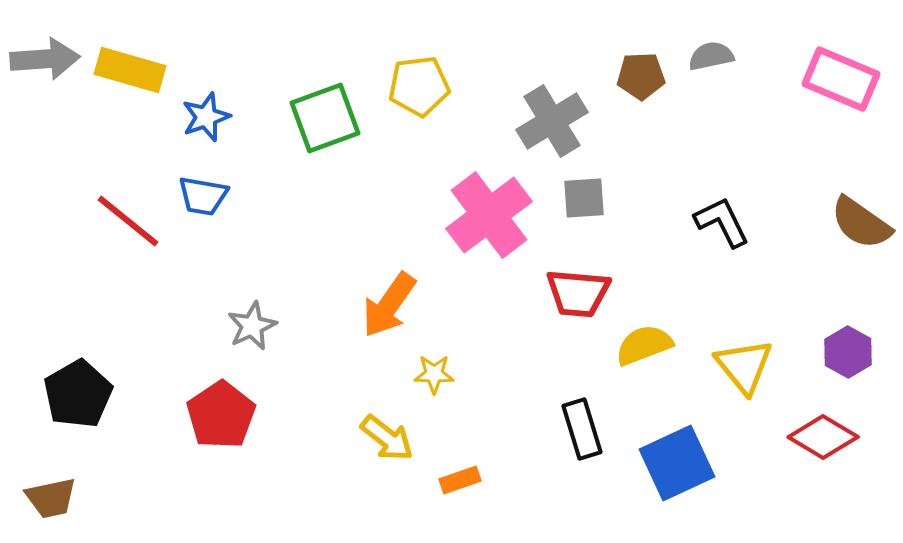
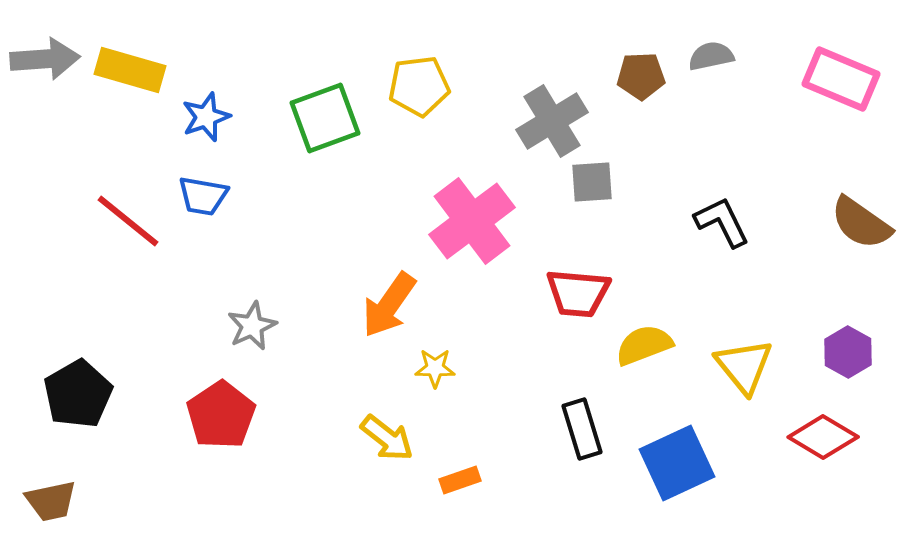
gray square: moved 8 px right, 16 px up
pink cross: moved 17 px left, 6 px down
yellow star: moved 1 px right, 6 px up
brown trapezoid: moved 3 px down
